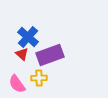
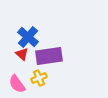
purple rectangle: moved 1 px left, 1 px down; rotated 12 degrees clockwise
yellow cross: rotated 21 degrees counterclockwise
